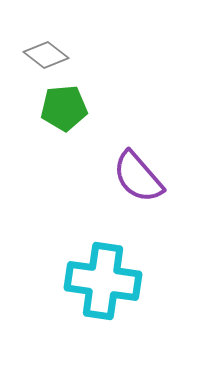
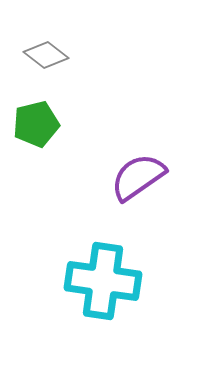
green pentagon: moved 28 px left, 16 px down; rotated 9 degrees counterclockwise
purple semicircle: rotated 96 degrees clockwise
